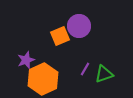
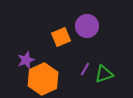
purple circle: moved 8 px right
orange square: moved 1 px right, 1 px down
